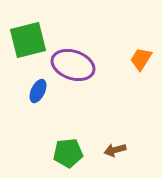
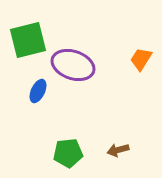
brown arrow: moved 3 px right
